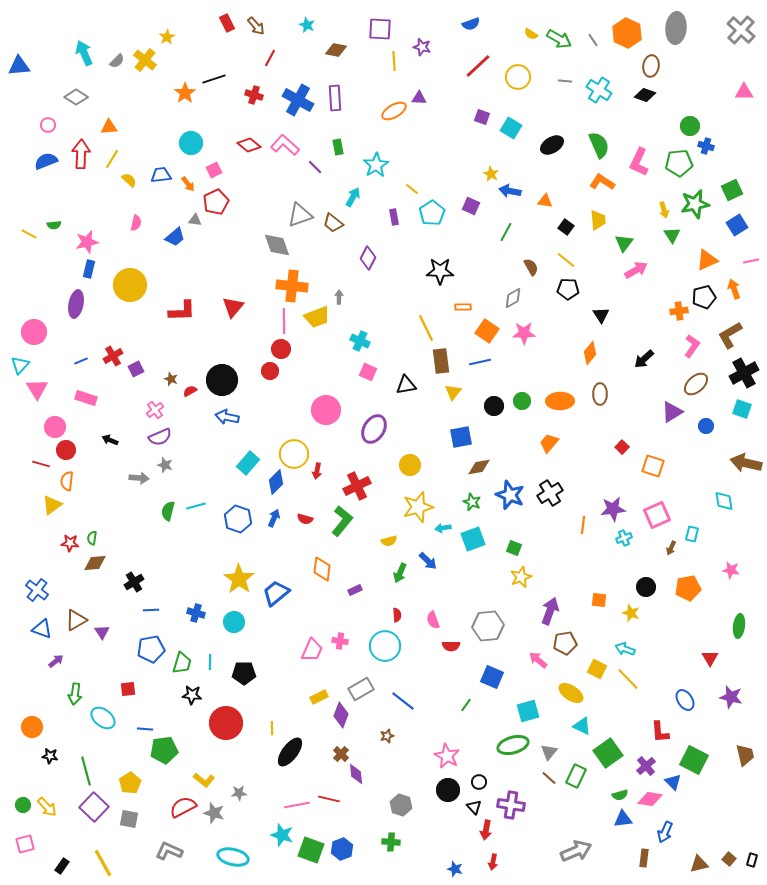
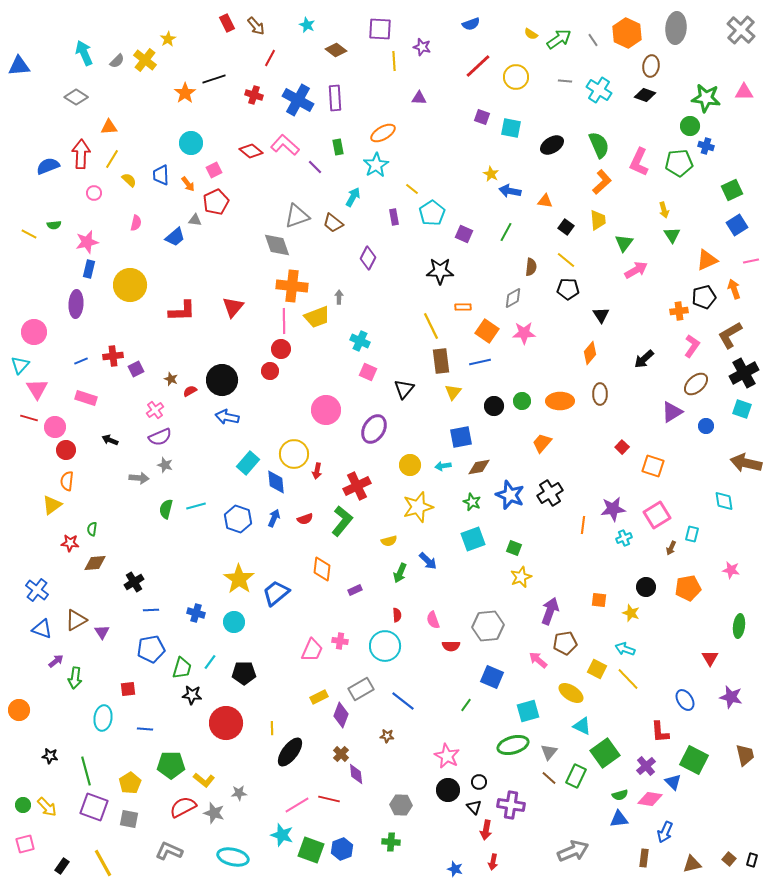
yellow star at (167, 37): moved 1 px right, 2 px down
green arrow at (559, 39): rotated 65 degrees counterclockwise
brown diamond at (336, 50): rotated 25 degrees clockwise
yellow circle at (518, 77): moved 2 px left
orange ellipse at (394, 111): moved 11 px left, 22 px down
pink circle at (48, 125): moved 46 px right, 68 px down
cyan square at (511, 128): rotated 20 degrees counterclockwise
red diamond at (249, 145): moved 2 px right, 6 px down
blue semicircle at (46, 161): moved 2 px right, 5 px down
blue trapezoid at (161, 175): rotated 85 degrees counterclockwise
orange L-shape at (602, 182): rotated 105 degrees clockwise
green star at (695, 204): moved 11 px right, 106 px up; rotated 20 degrees clockwise
purple square at (471, 206): moved 7 px left, 28 px down
gray triangle at (300, 215): moved 3 px left, 1 px down
brown semicircle at (531, 267): rotated 36 degrees clockwise
purple ellipse at (76, 304): rotated 8 degrees counterclockwise
yellow line at (426, 328): moved 5 px right, 2 px up
red cross at (113, 356): rotated 24 degrees clockwise
black triangle at (406, 385): moved 2 px left, 4 px down; rotated 40 degrees counterclockwise
orange trapezoid at (549, 443): moved 7 px left
red line at (41, 464): moved 12 px left, 46 px up
blue diamond at (276, 482): rotated 50 degrees counterclockwise
green semicircle at (168, 511): moved 2 px left, 2 px up
pink square at (657, 515): rotated 8 degrees counterclockwise
red semicircle at (305, 519): rotated 35 degrees counterclockwise
cyan arrow at (443, 528): moved 62 px up
green semicircle at (92, 538): moved 9 px up
cyan line at (210, 662): rotated 35 degrees clockwise
green trapezoid at (182, 663): moved 5 px down
green arrow at (75, 694): moved 16 px up
cyan ellipse at (103, 718): rotated 60 degrees clockwise
orange circle at (32, 727): moved 13 px left, 17 px up
brown star at (387, 736): rotated 24 degrees clockwise
green pentagon at (164, 750): moved 7 px right, 15 px down; rotated 8 degrees clockwise
green square at (608, 753): moved 3 px left
pink line at (297, 805): rotated 20 degrees counterclockwise
gray hexagon at (401, 805): rotated 15 degrees counterclockwise
purple square at (94, 807): rotated 24 degrees counterclockwise
blue triangle at (623, 819): moved 4 px left
gray arrow at (576, 851): moved 3 px left
brown triangle at (699, 864): moved 7 px left
